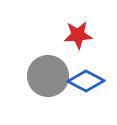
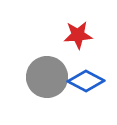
gray circle: moved 1 px left, 1 px down
